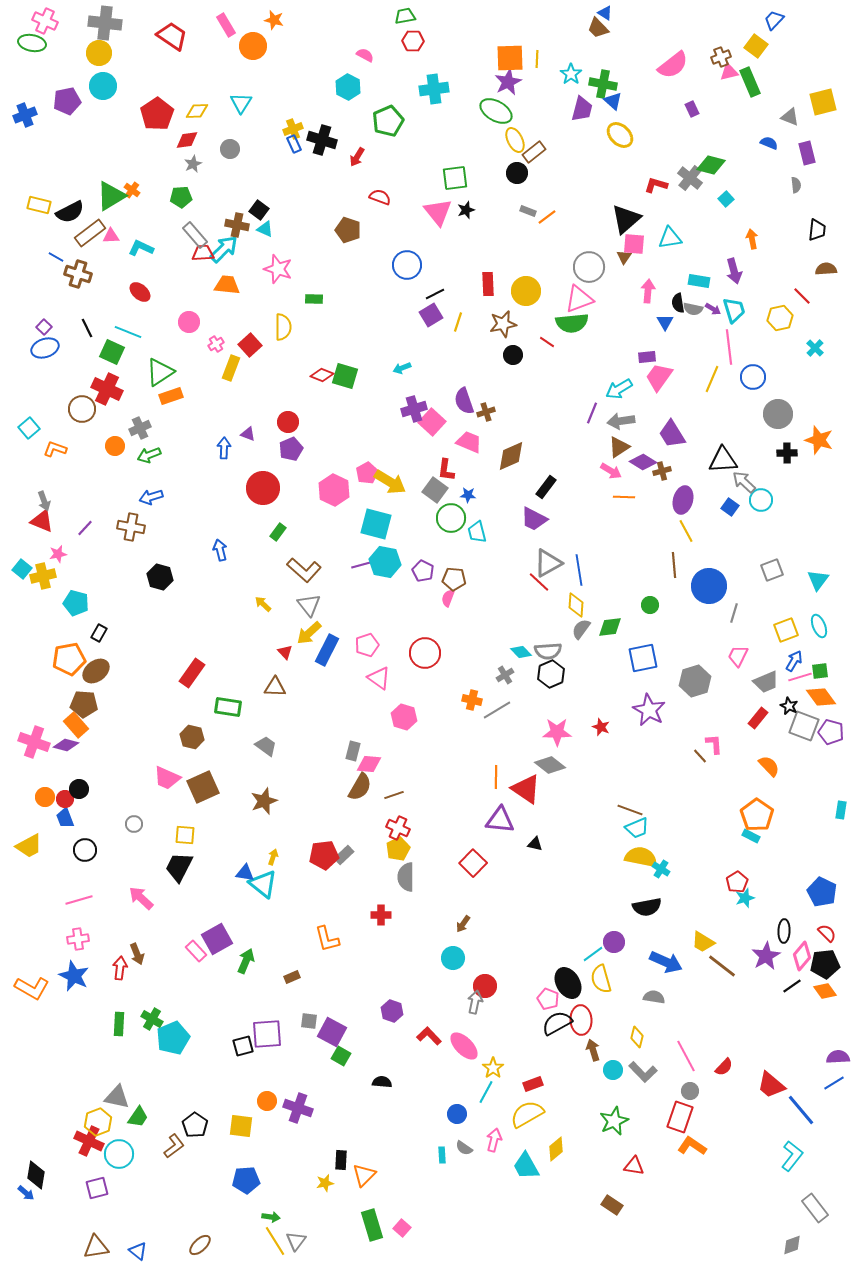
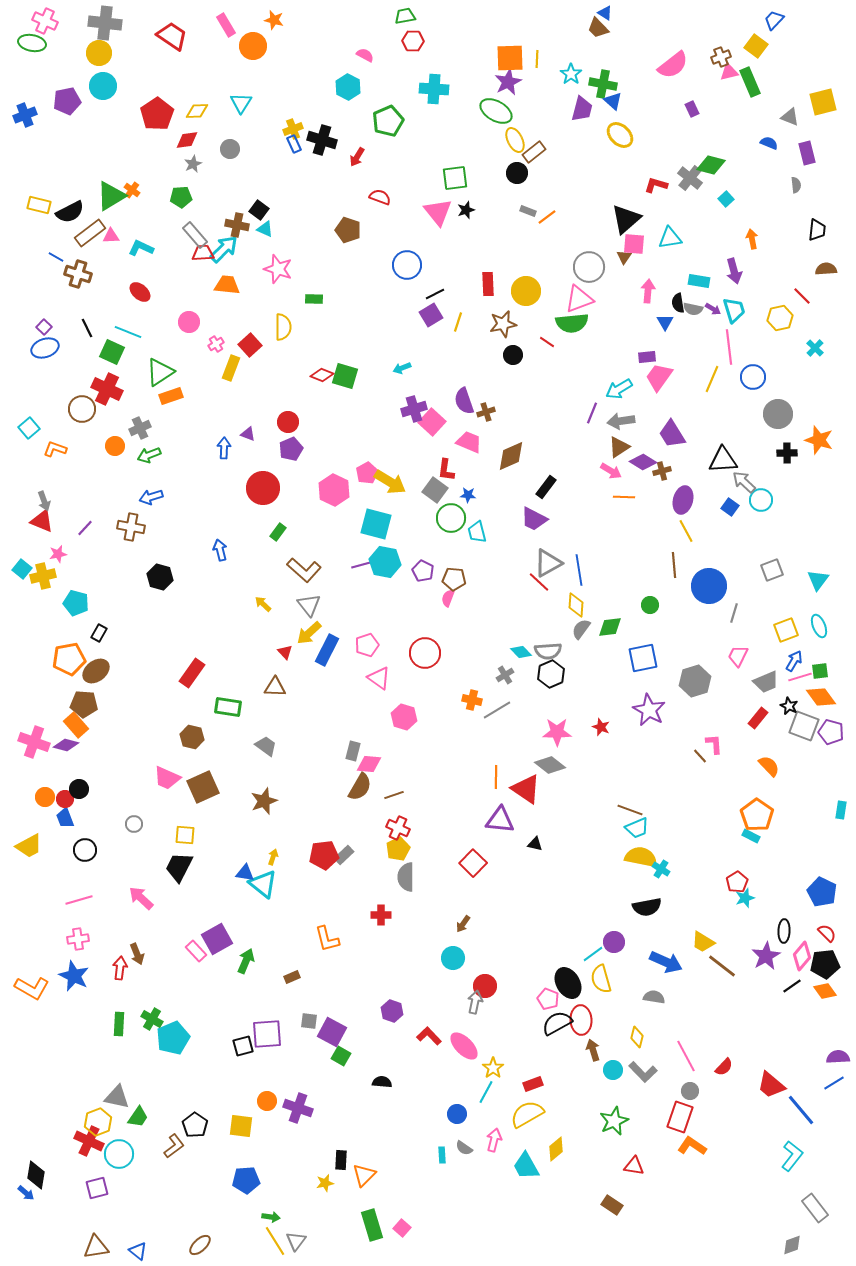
cyan cross at (434, 89): rotated 12 degrees clockwise
